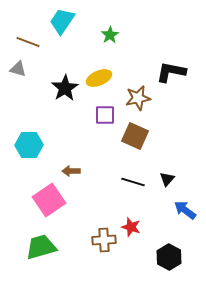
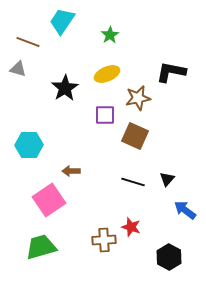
yellow ellipse: moved 8 px right, 4 px up
